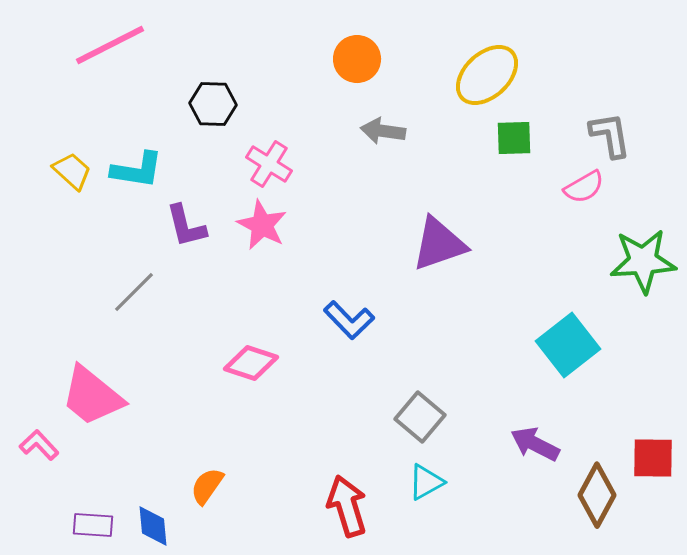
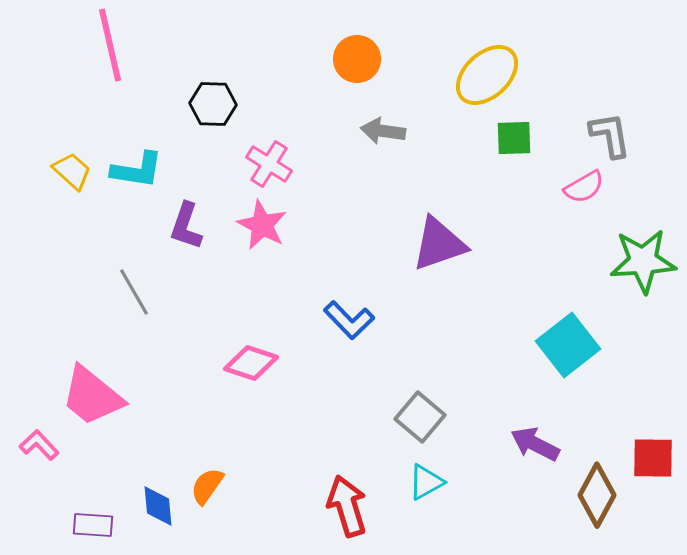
pink line: rotated 76 degrees counterclockwise
purple L-shape: rotated 33 degrees clockwise
gray line: rotated 75 degrees counterclockwise
blue diamond: moved 5 px right, 20 px up
